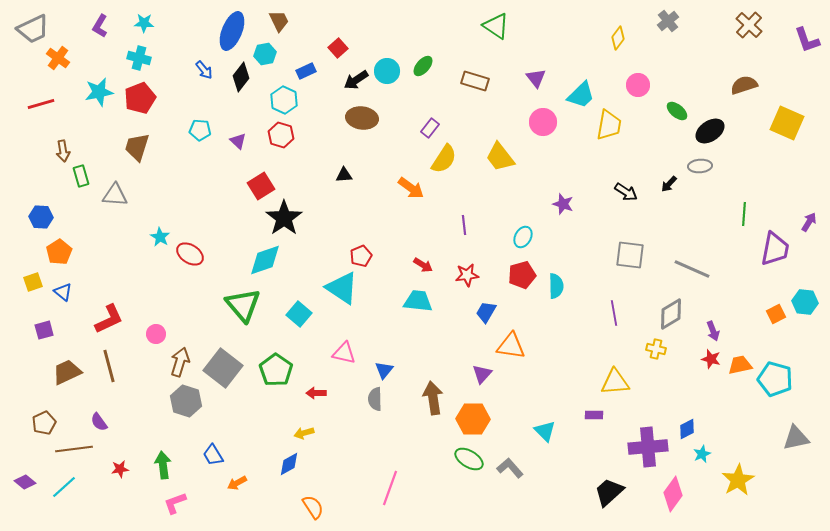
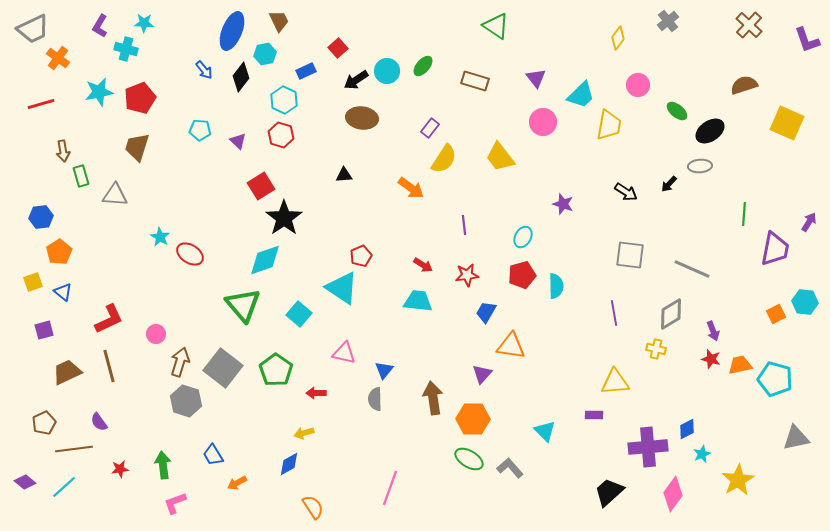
cyan cross at (139, 58): moved 13 px left, 9 px up
blue hexagon at (41, 217): rotated 10 degrees counterclockwise
